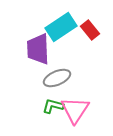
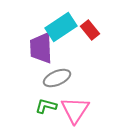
purple trapezoid: moved 3 px right, 1 px up
green L-shape: moved 7 px left
